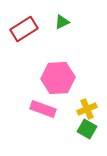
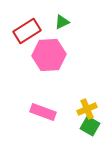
red rectangle: moved 3 px right, 2 px down
pink hexagon: moved 9 px left, 23 px up
pink rectangle: moved 3 px down
green square: moved 3 px right, 3 px up
